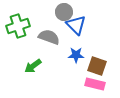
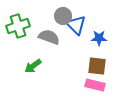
gray circle: moved 1 px left, 4 px down
blue star: moved 23 px right, 17 px up
brown square: rotated 12 degrees counterclockwise
pink rectangle: moved 1 px down
